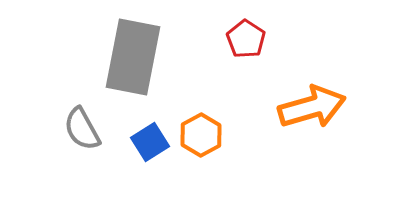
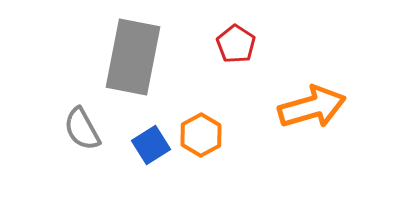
red pentagon: moved 10 px left, 5 px down
blue square: moved 1 px right, 3 px down
